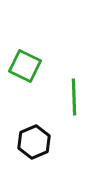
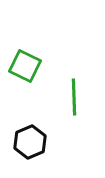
black hexagon: moved 4 px left
